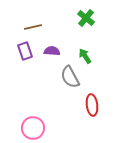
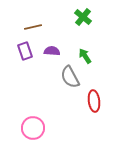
green cross: moved 3 px left, 1 px up
red ellipse: moved 2 px right, 4 px up
